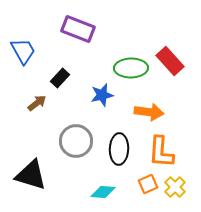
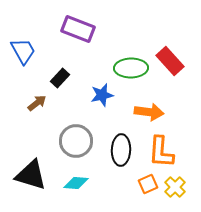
black ellipse: moved 2 px right, 1 px down
cyan diamond: moved 27 px left, 9 px up
